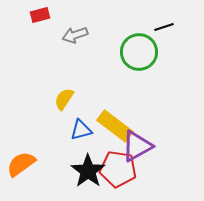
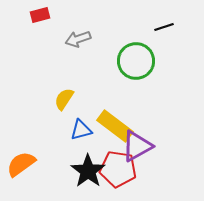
gray arrow: moved 3 px right, 4 px down
green circle: moved 3 px left, 9 px down
